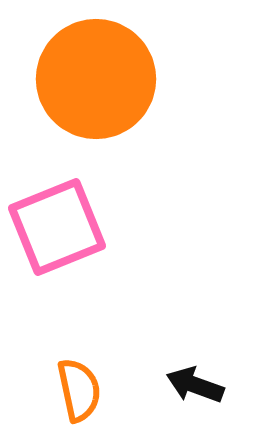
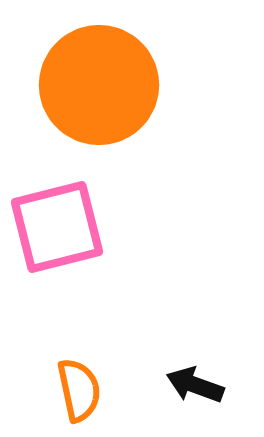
orange circle: moved 3 px right, 6 px down
pink square: rotated 8 degrees clockwise
